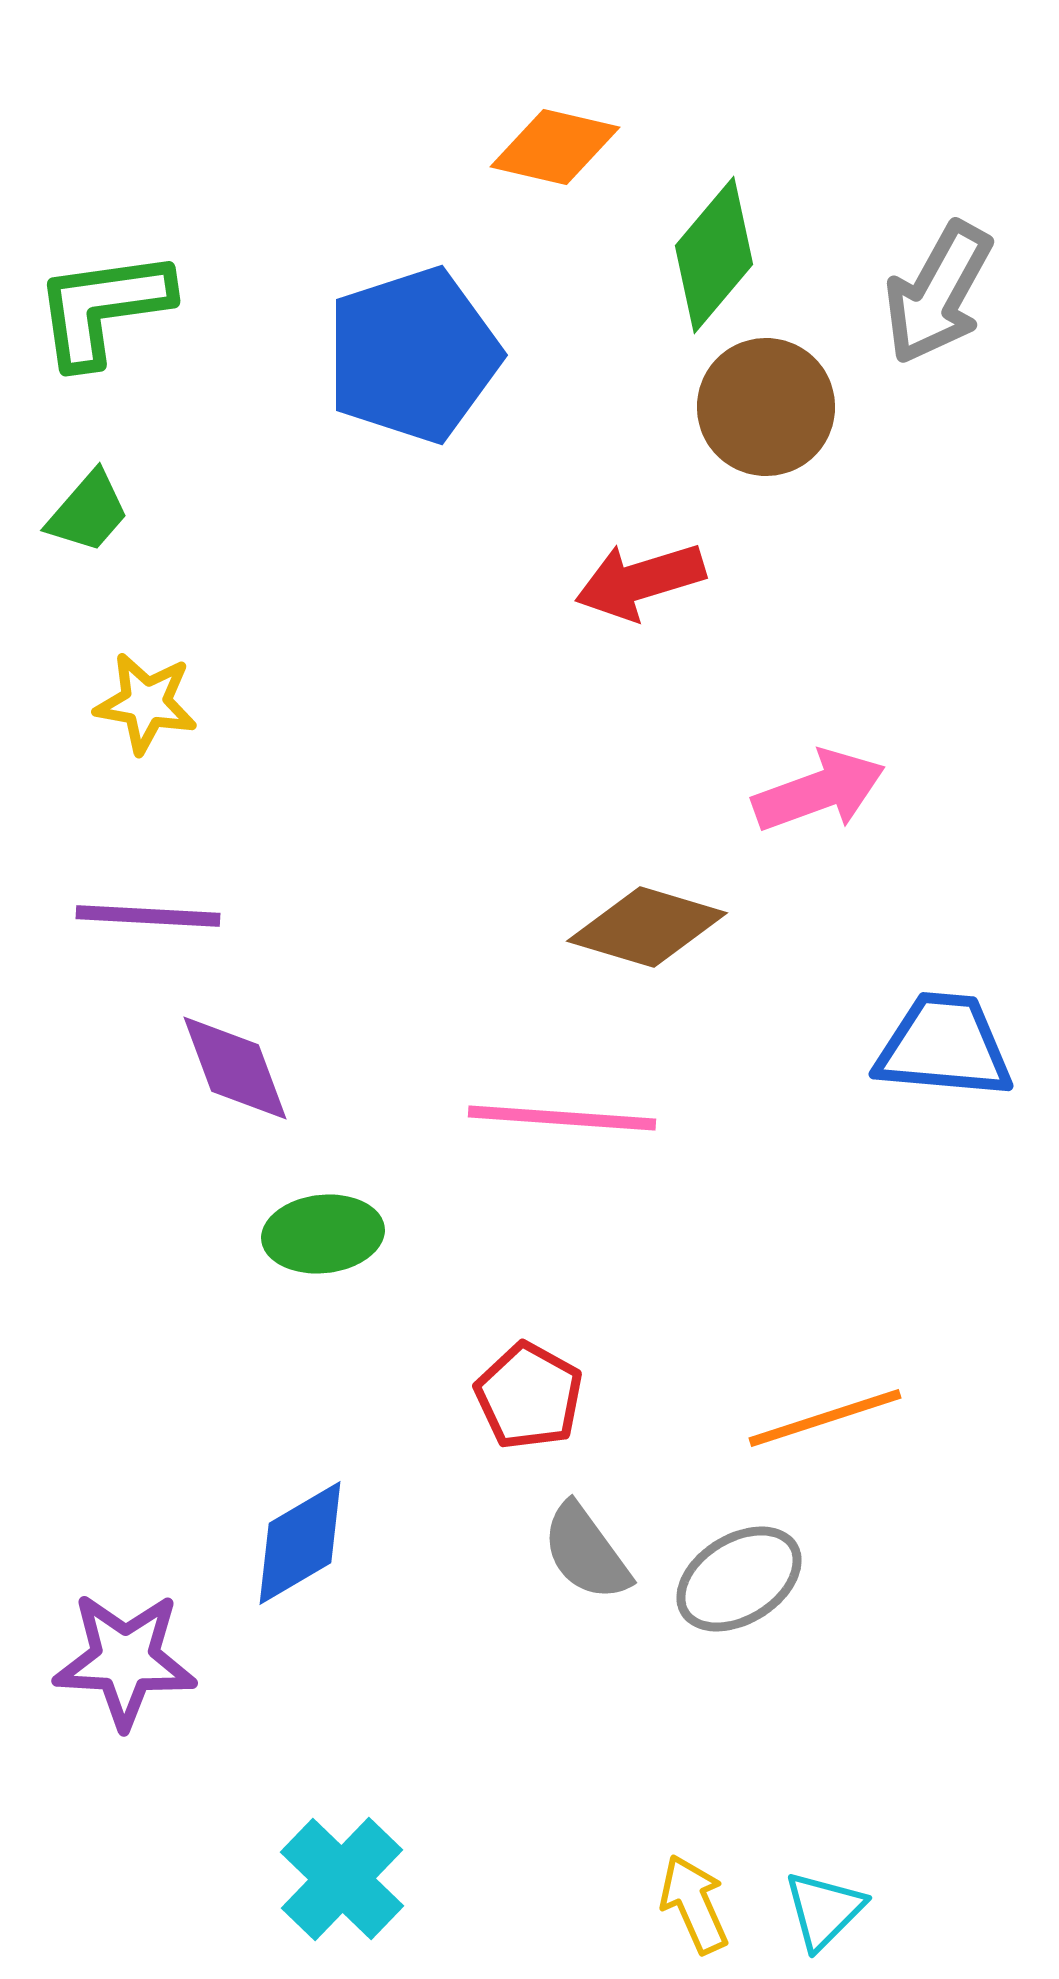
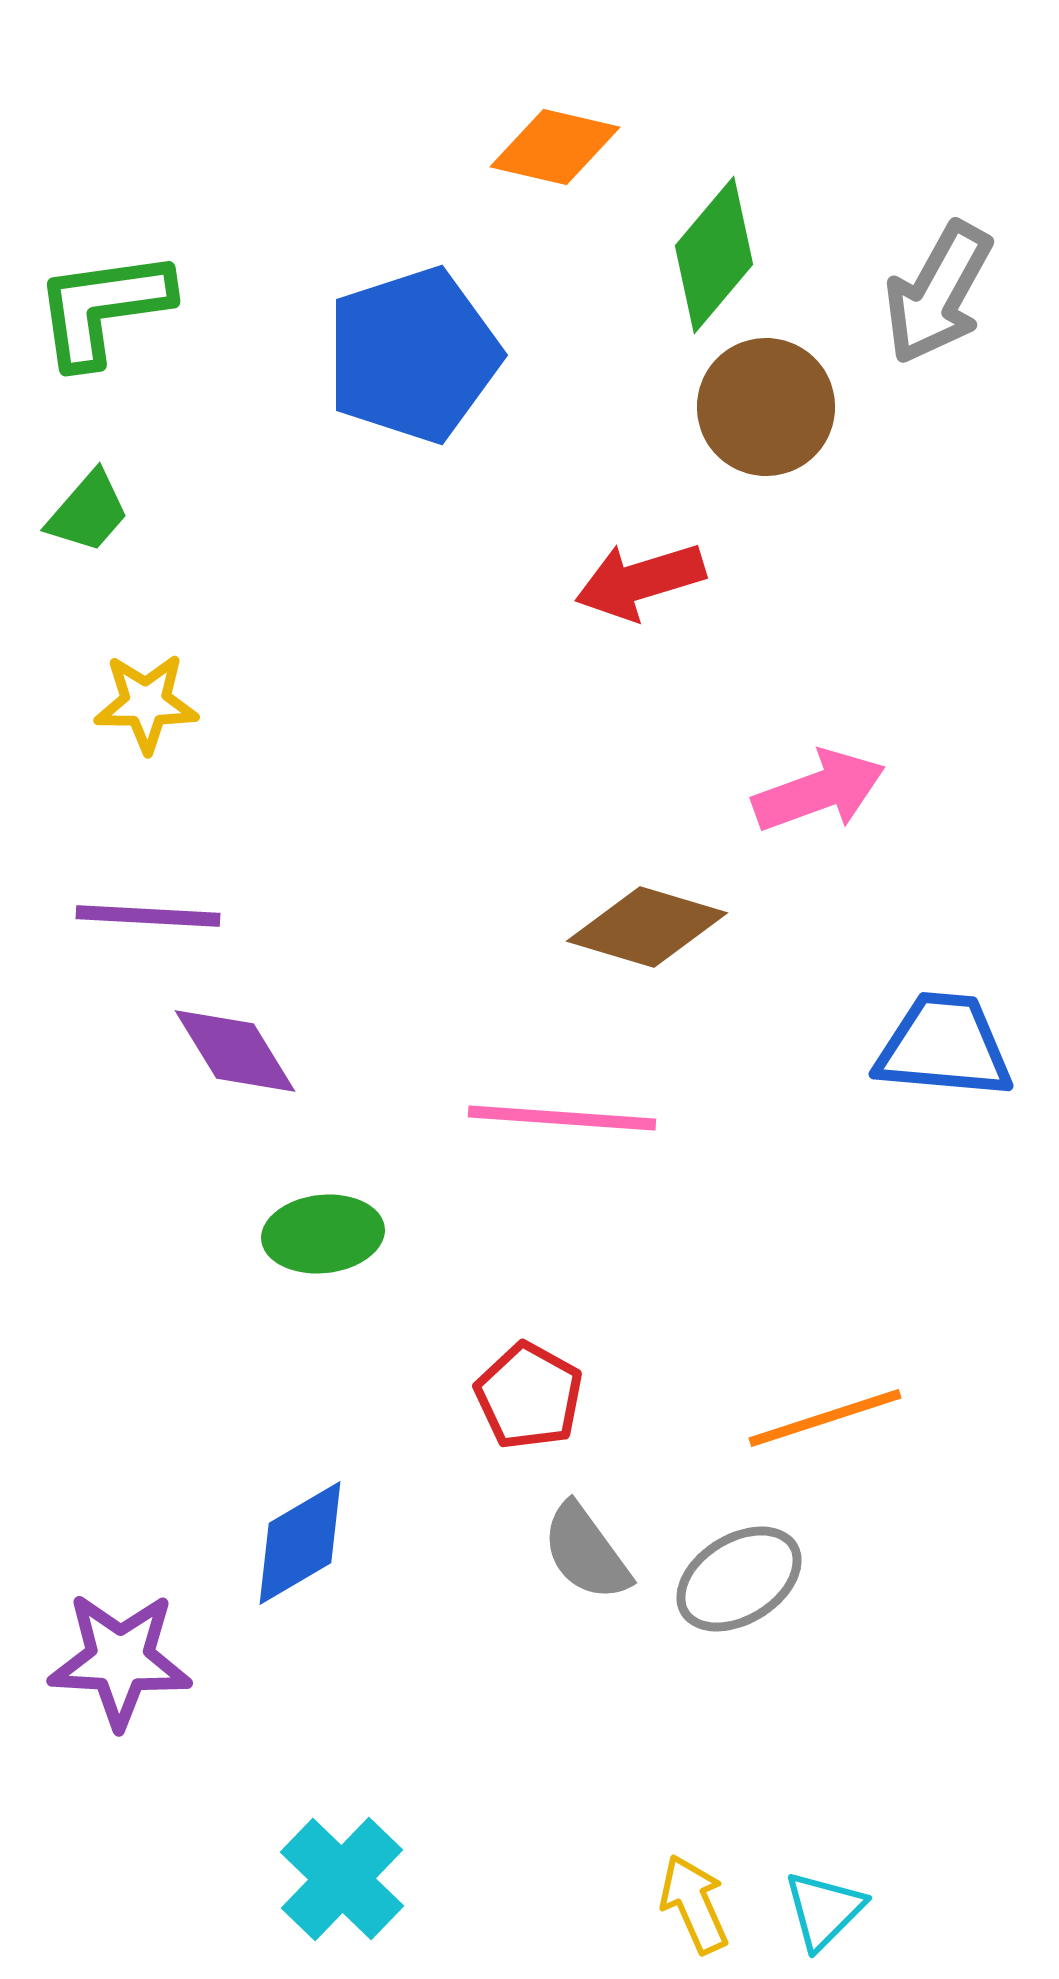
yellow star: rotated 10 degrees counterclockwise
purple diamond: moved 17 px up; rotated 11 degrees counterclockwise
purple star: moved 5 px left
